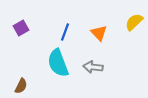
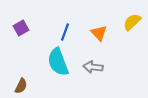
yellow semicircle: moved 2 px left
cyan semicircle: moved 1 px up
